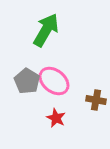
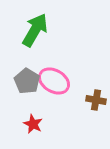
green arrow: moved 11 px left
pink ellipse: rotated 8 degrees counterclockwise
red star: moved 23 px left, 6 px down
